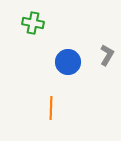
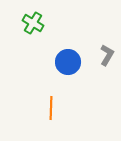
green cross: rotated 20 degrees clockwise
